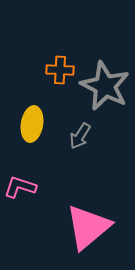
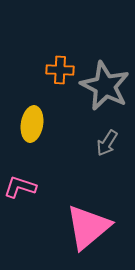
gray arrow: moved 27 px right, 7 px down
